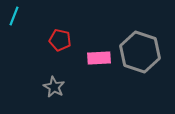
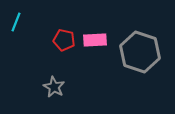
cyan line: moved 2 px right, 6 px down
red pentagon: moved 4 px right
pink rectangle: moved 4 px left, 18 px up
